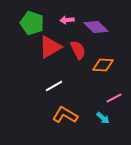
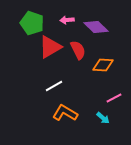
orange L-shape: moved 2 px up
